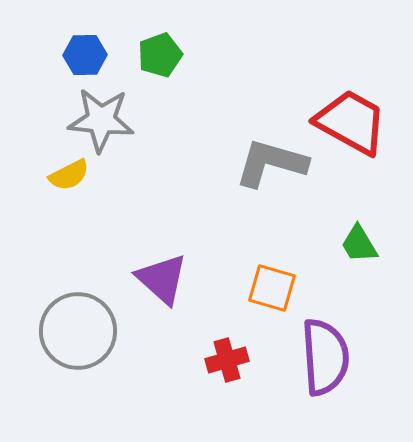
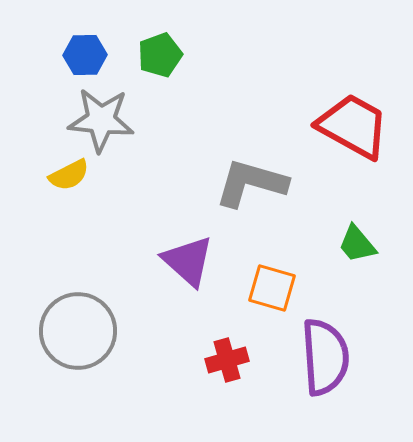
red trapezoid: moved 2 px right, 4 px down
gray L-shape: moved 20 px left, 20 px down
green trapezoid: moved 2 px left; rotated 9 degrees counterclockwise
purple triangle: moved 26 px right, 18 px up
